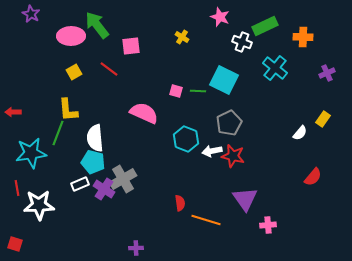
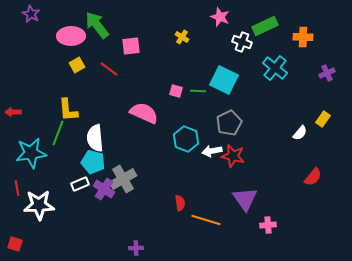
yellow square at (74, 72): moved 3 px right, 7 px up
